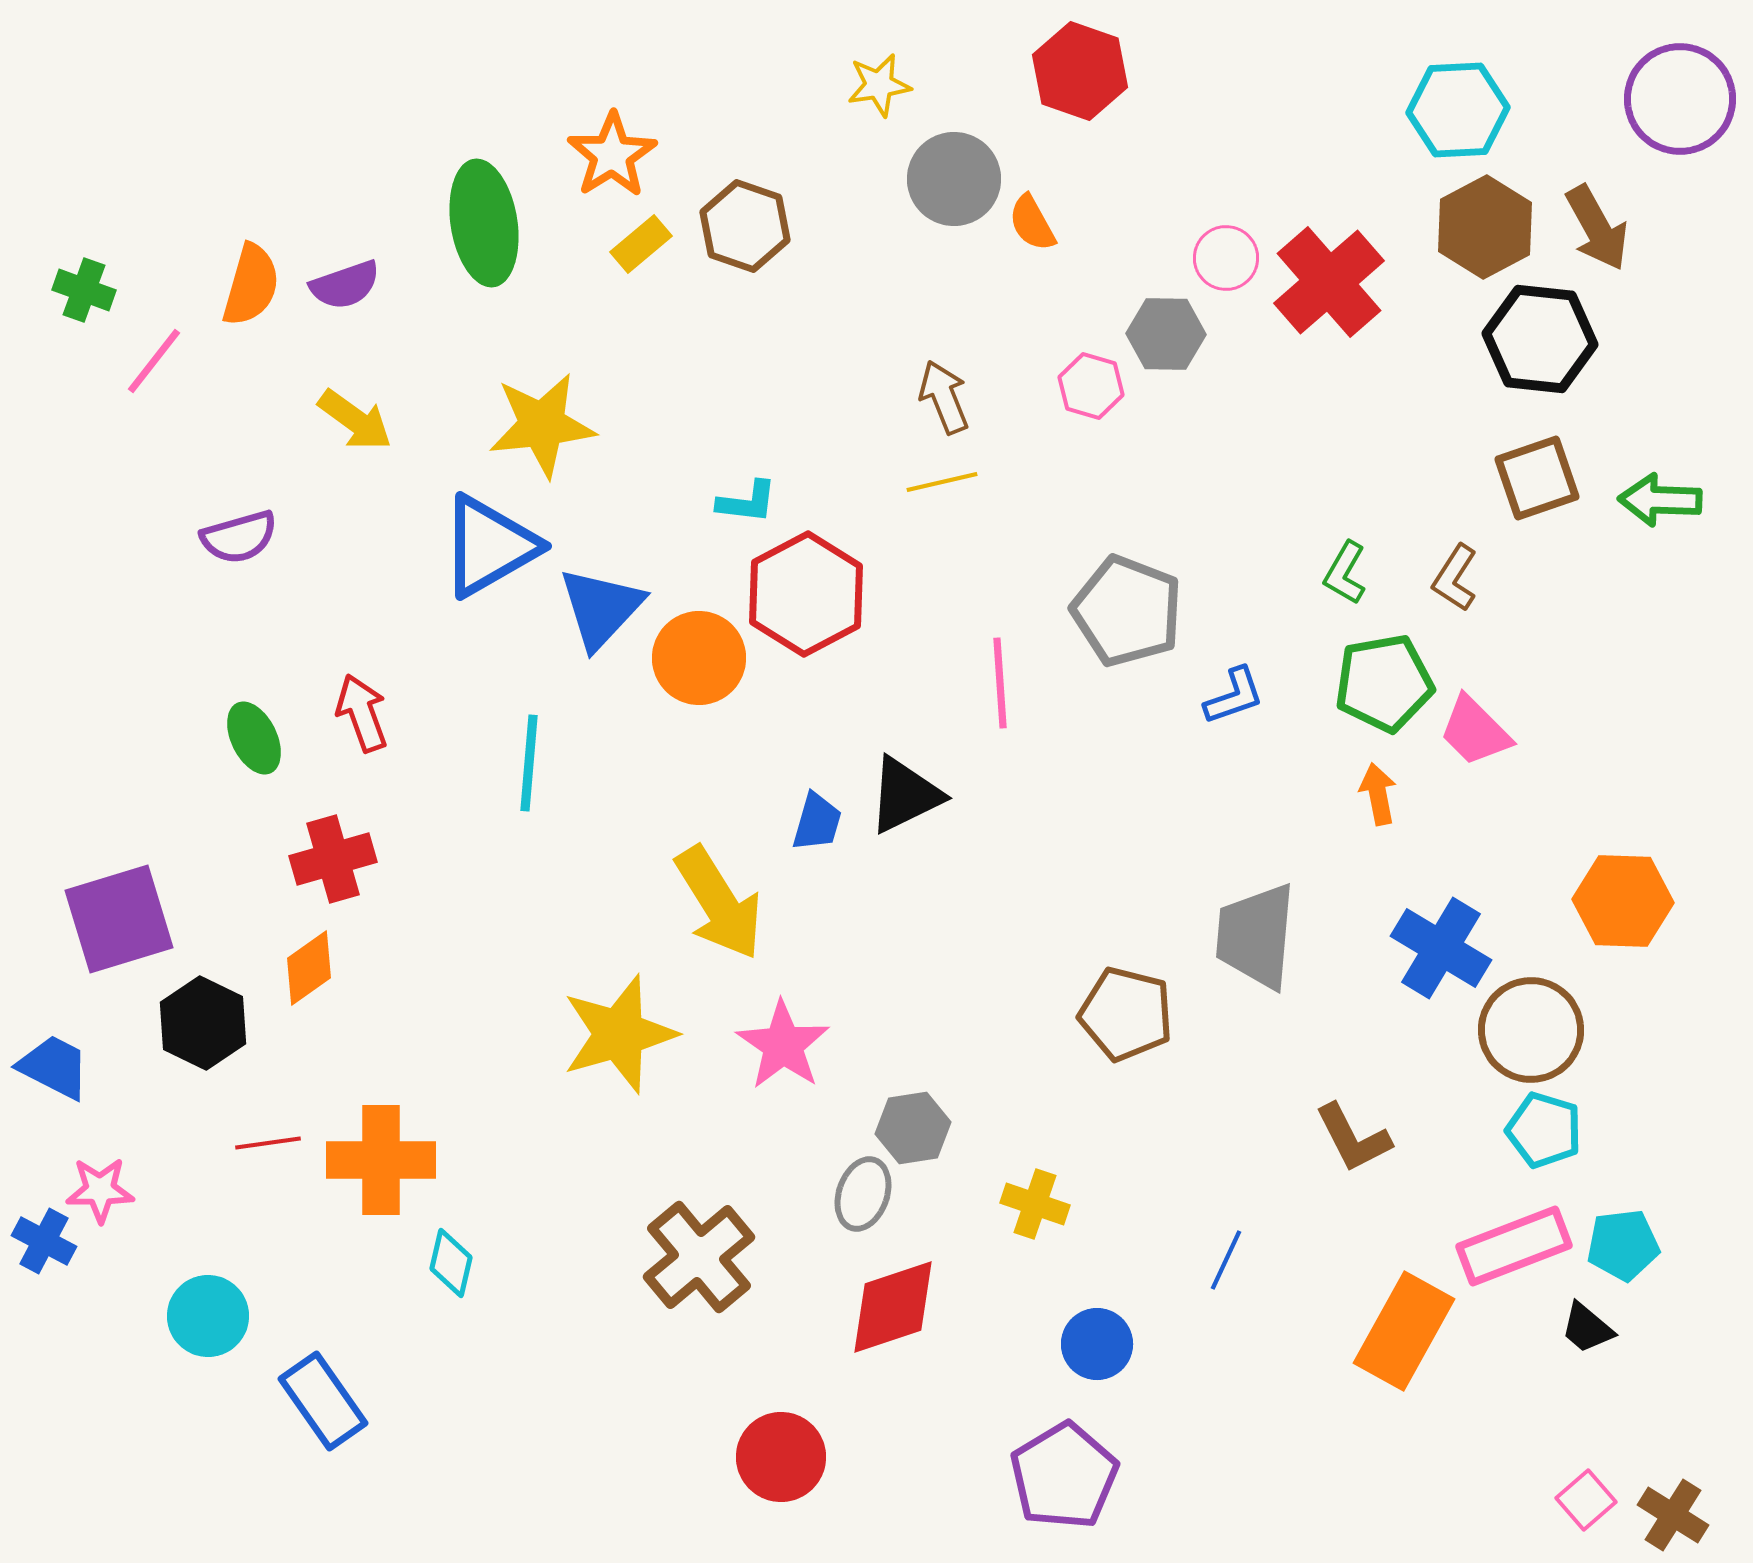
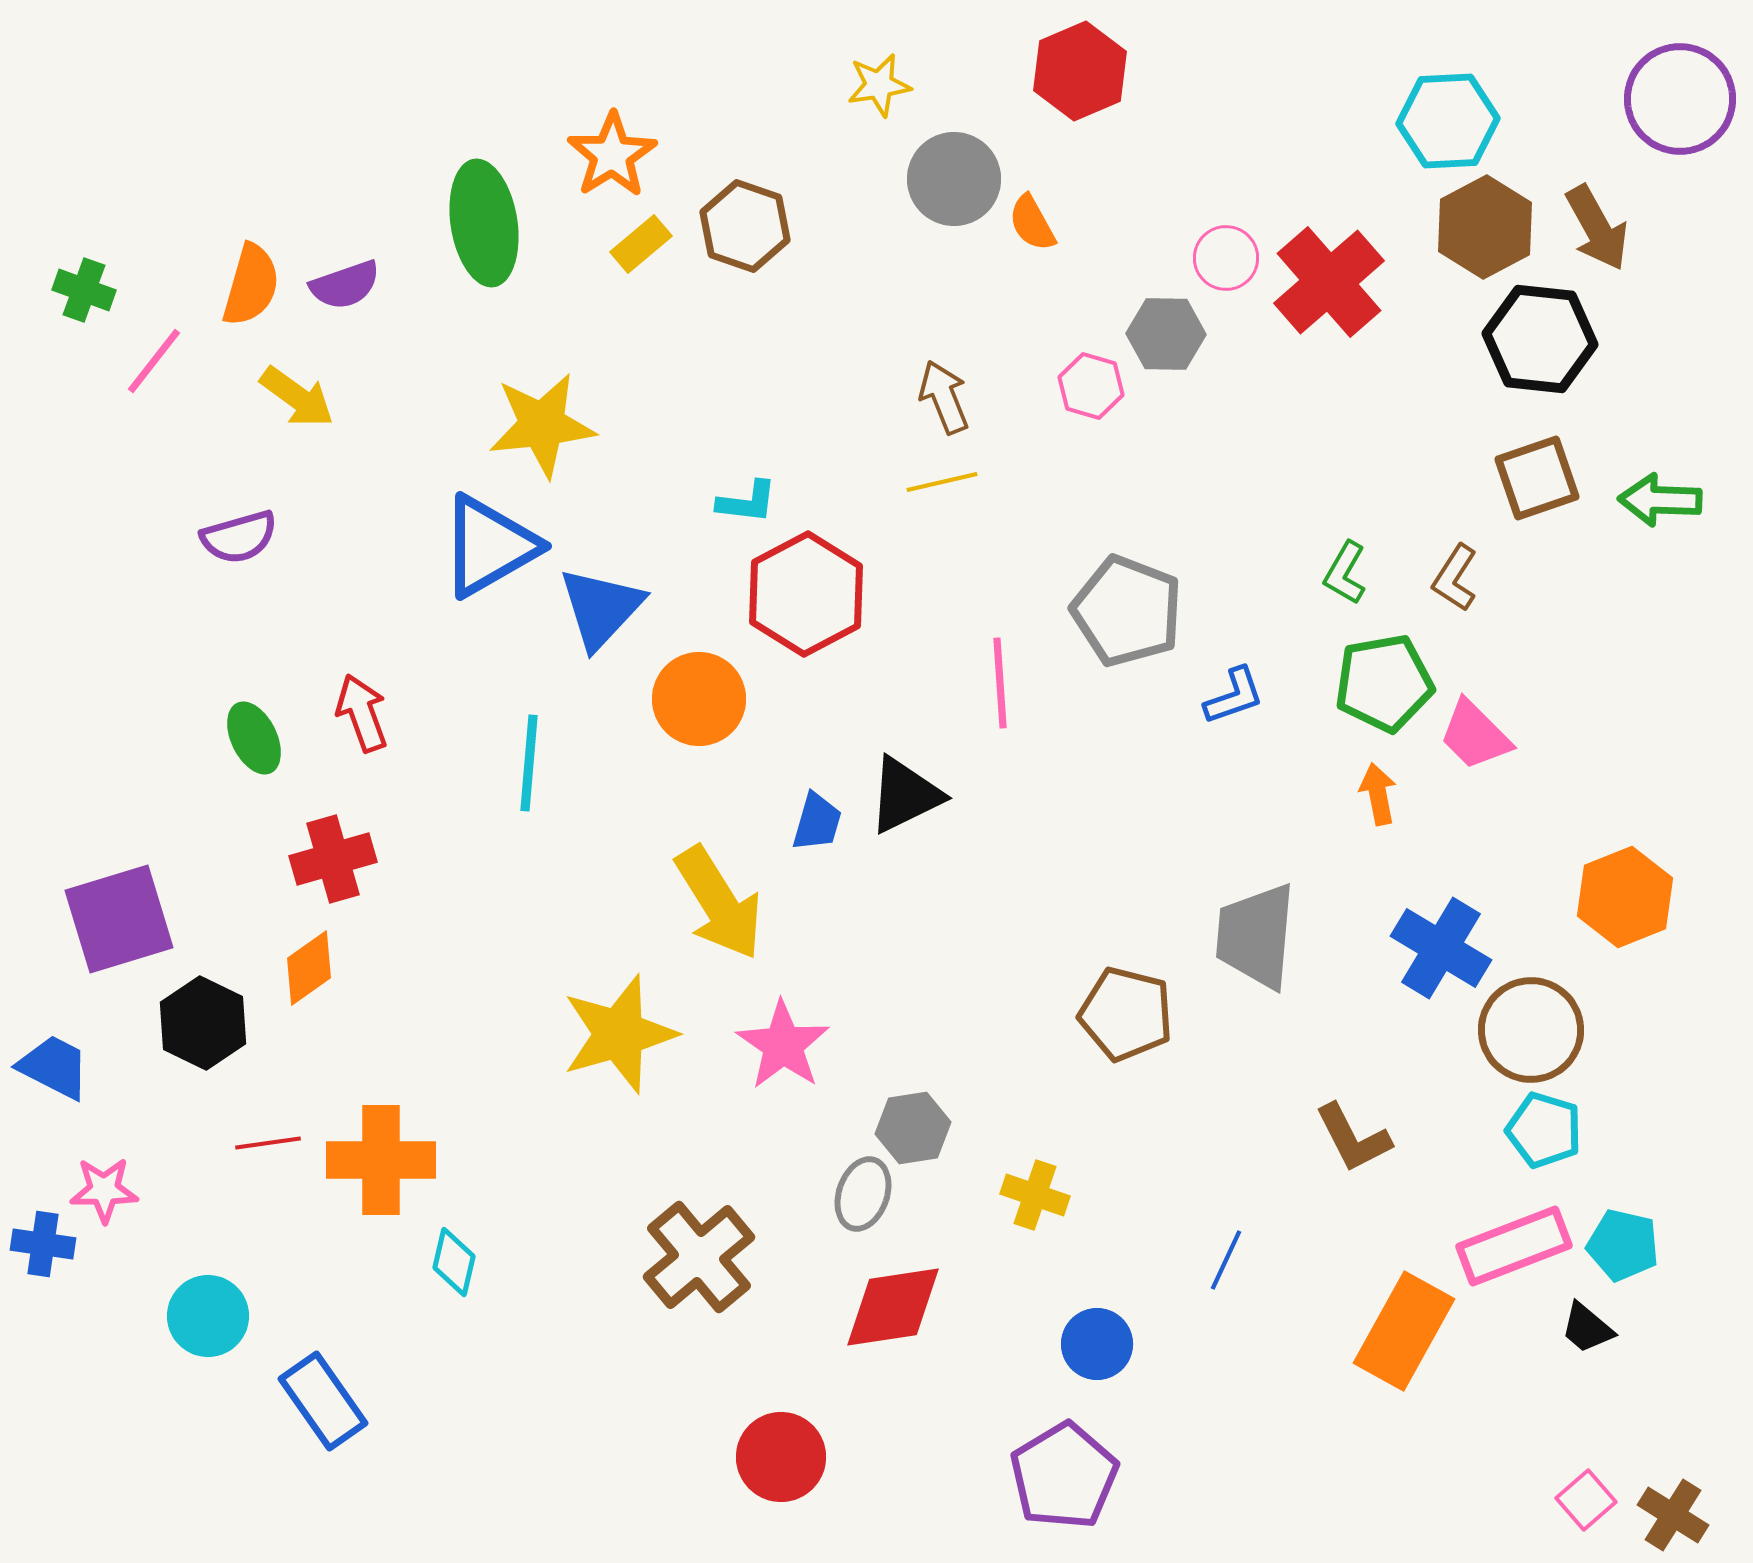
red hexagon at (1080, 71): rotated 18 degrees clockwise
cyan hexagon at (1458, 110): moved 10 px left, 11 px down
yellow arrow at (355, 420): moved 58 px left, 23 px up
orange circle at (699, 658): moved 41 px down
pink trapezoid at (1475, 731): moved 4 px down
orange hexagon at (1623, 901): moved 2 px right, 4 px up; rotated 24 degrees counterclockwise
pink star at (100, 1190): moved 4 px right
yellow cross at (1035, 1204): moved 9 px up
blue cross at (44, 1241): moved 1 px left, 3 px down; rotated 20 degrees counterclockwise
cyan pentagon at (1623, 1245): rotated 20 degrees clockwise
cyan diamond at (451, 1263): moved 3 px right, 1 px up
red diamond at (893, 1307): rotated 10 degrees clockwise
